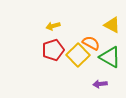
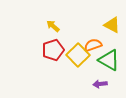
yellow arrow: rotated 56 degrees clockwise
orange semicircle: moved 2 px right, 2 px down; rotated 48 degrees counterclockwise
green triangle: moved 1 px left, 3 px down
